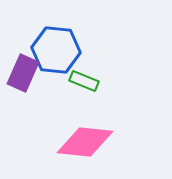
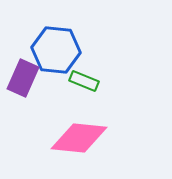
purple rectangle: moved 5 px down
pink diamond: moved 6 px left, 4 px up
